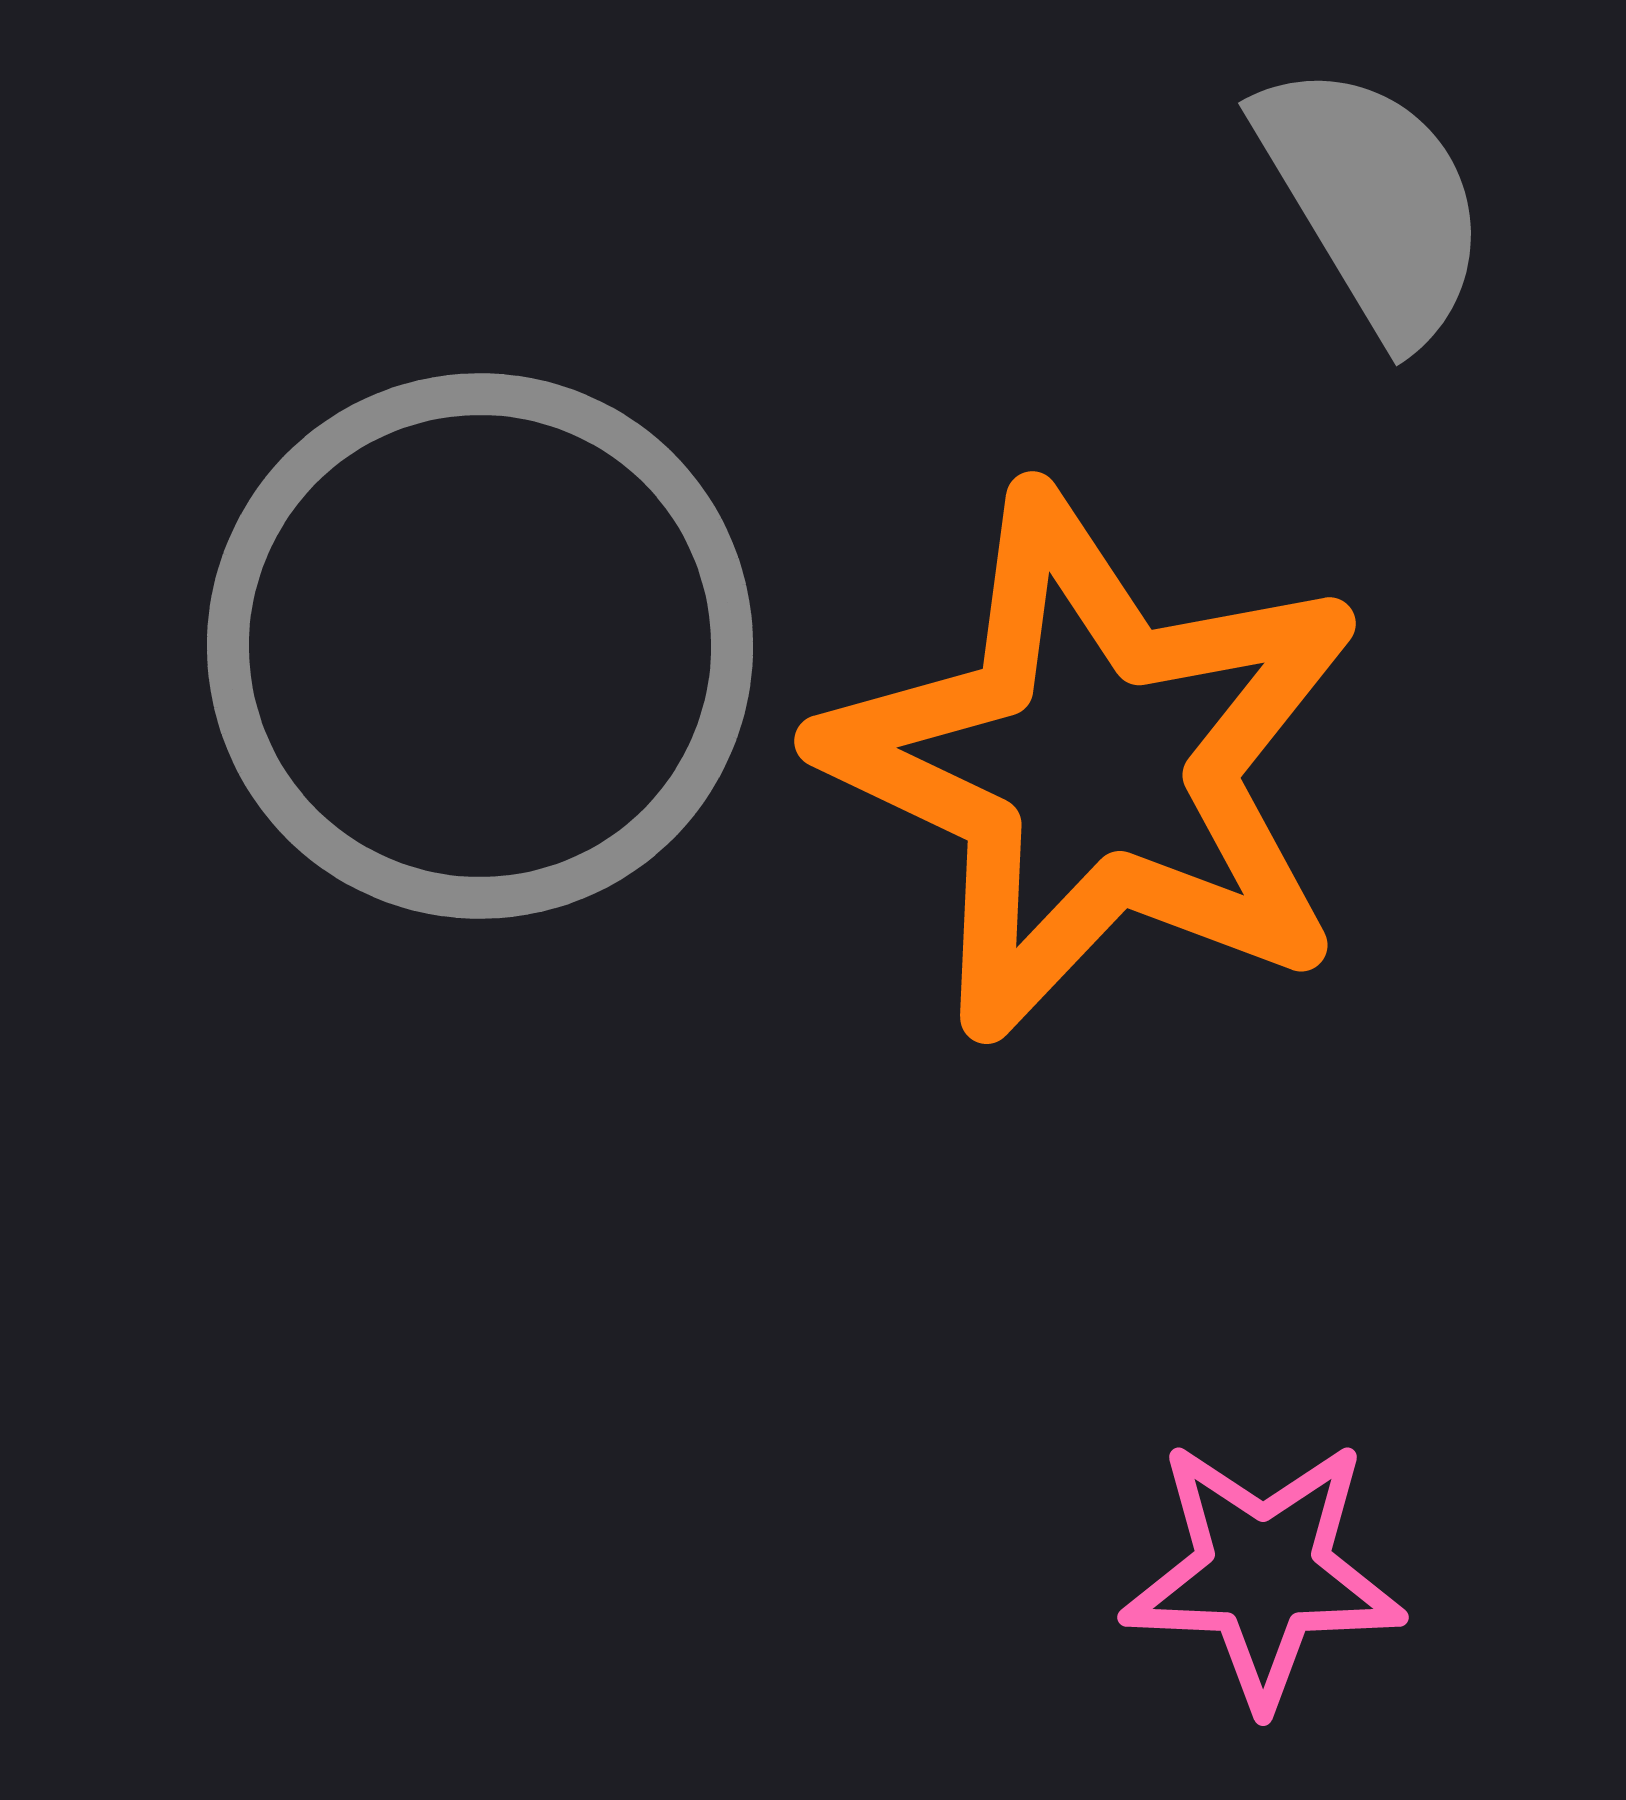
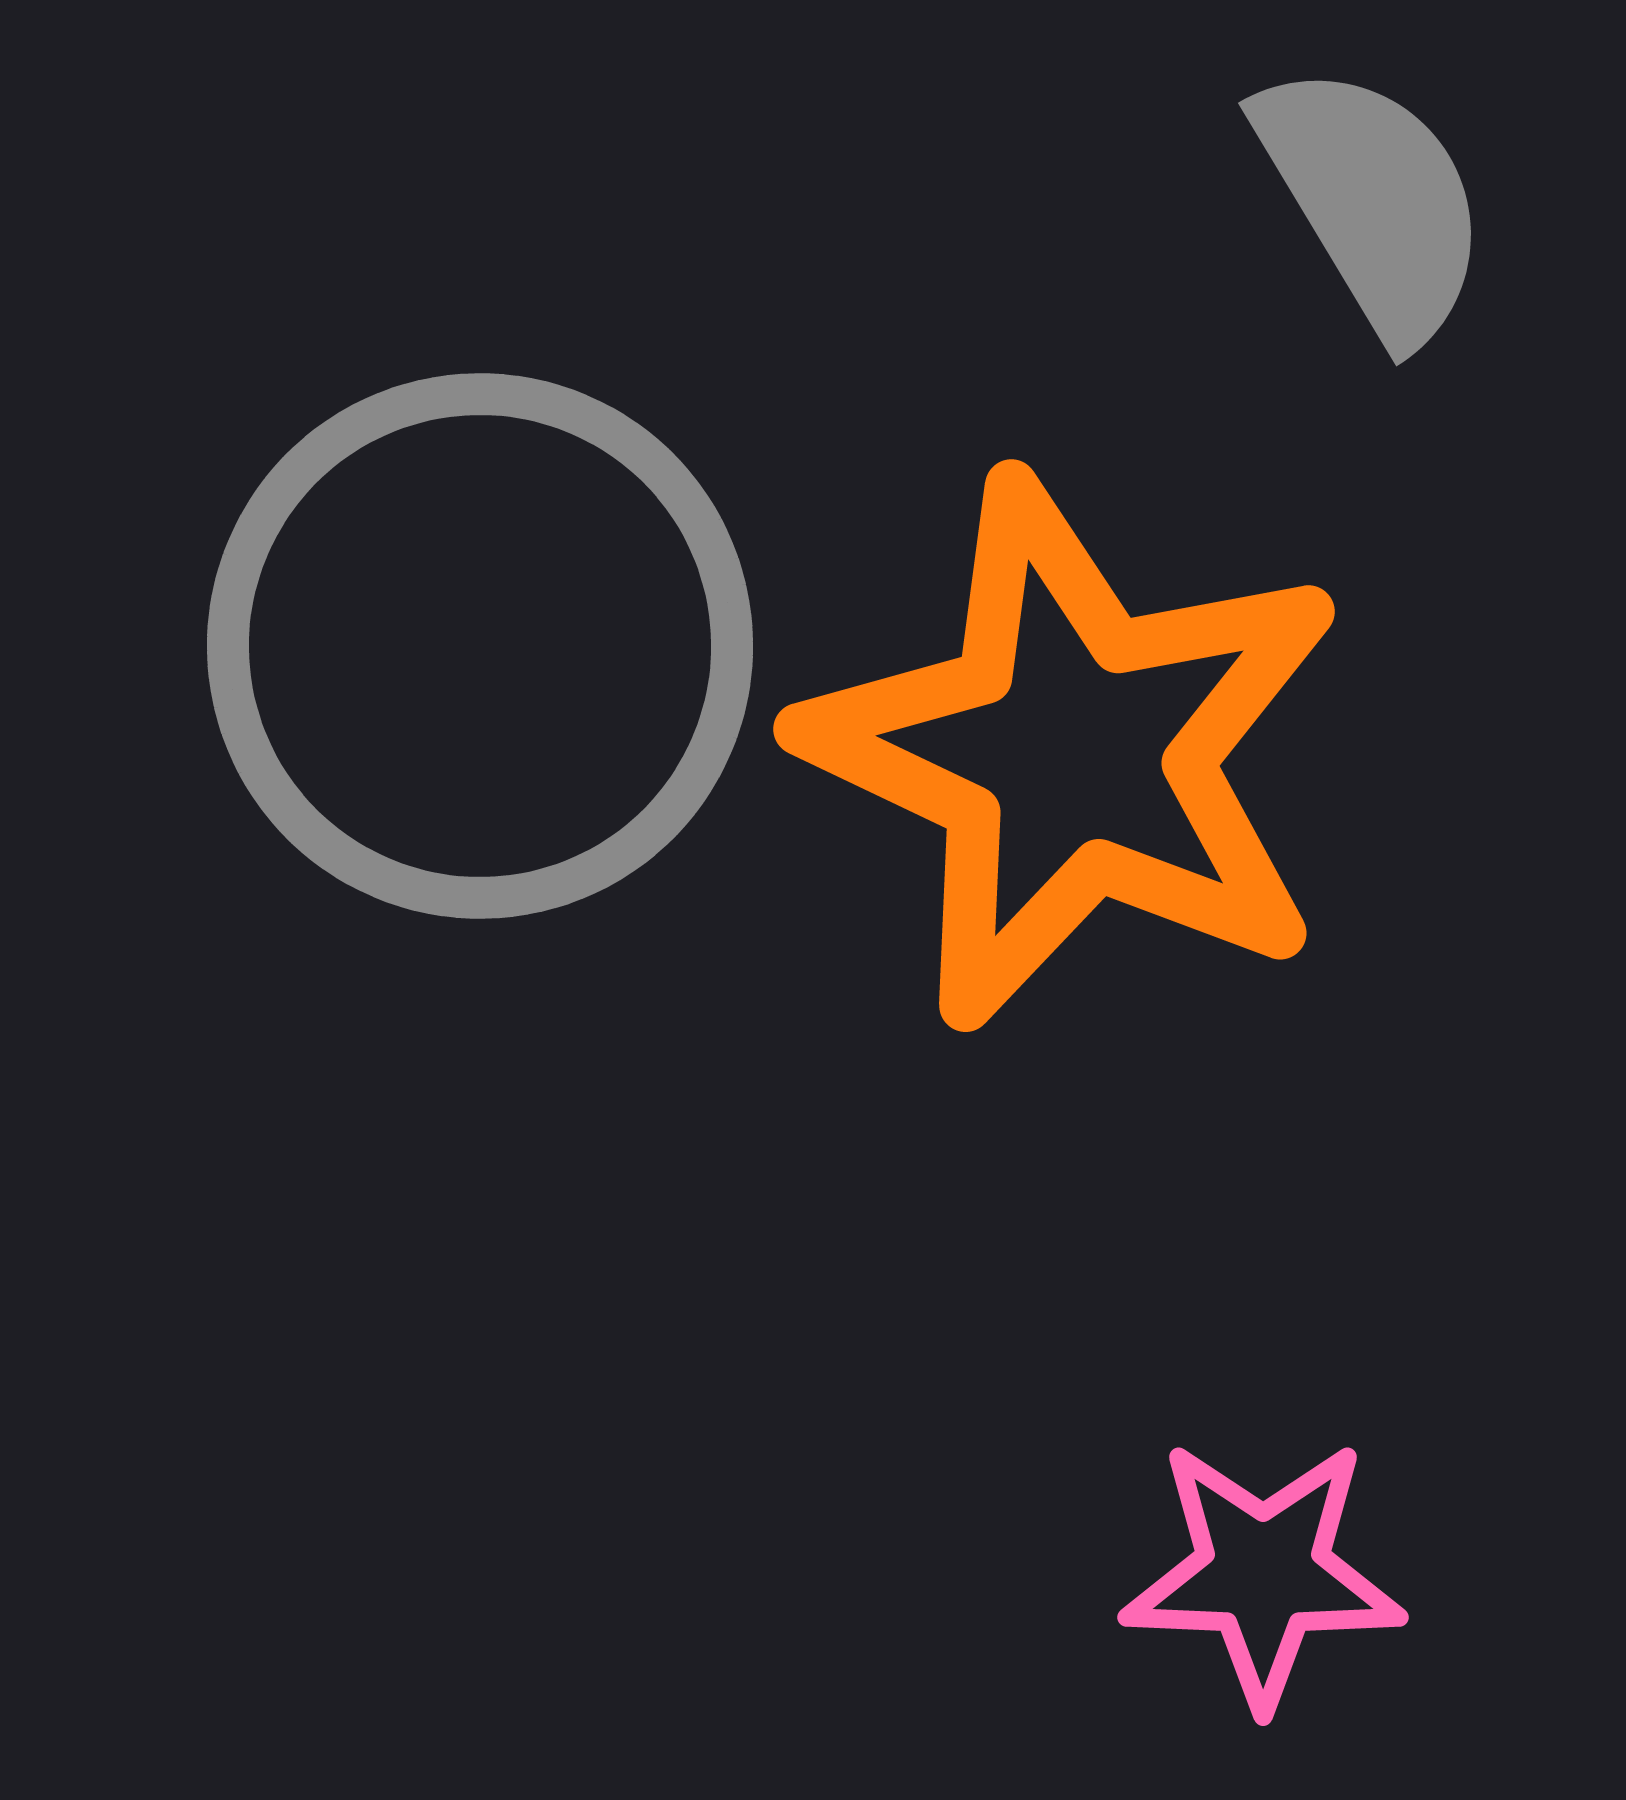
orange star: moved 21 px left, 12 px up
